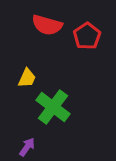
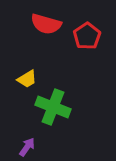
red semicircle: moved 1 px left, 1 px up
yellow trapezoid: moved 1 px down; rotated 35 degrees clockwise
green cross: rotated 16 degrees counterclockwise
